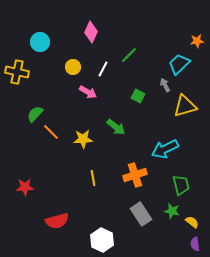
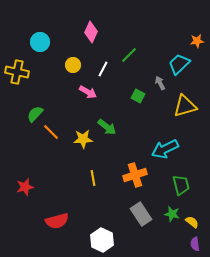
yellow circle: moved 2 px up
gray arrow: moved 5 px left, 2 px up
green arrow: moved 9 px left
red star: rotated 12 degrees counterclockwise
green star: moved 3 px down
